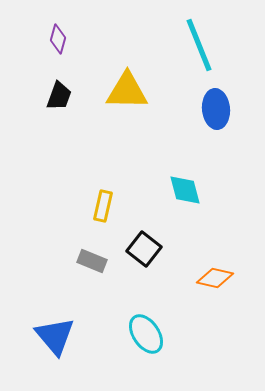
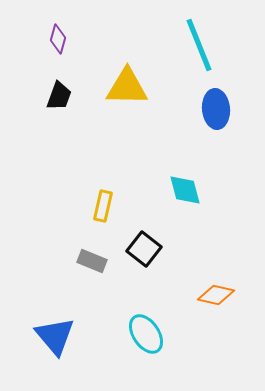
yellow triangle: moved 4 px up
orange diamond: moved 1 px right, 17 px down
